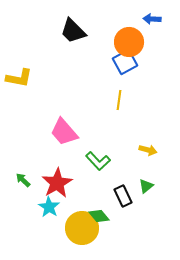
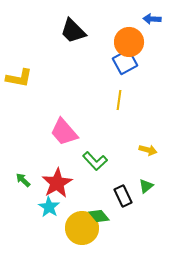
green L-shape: moved 3 px left
